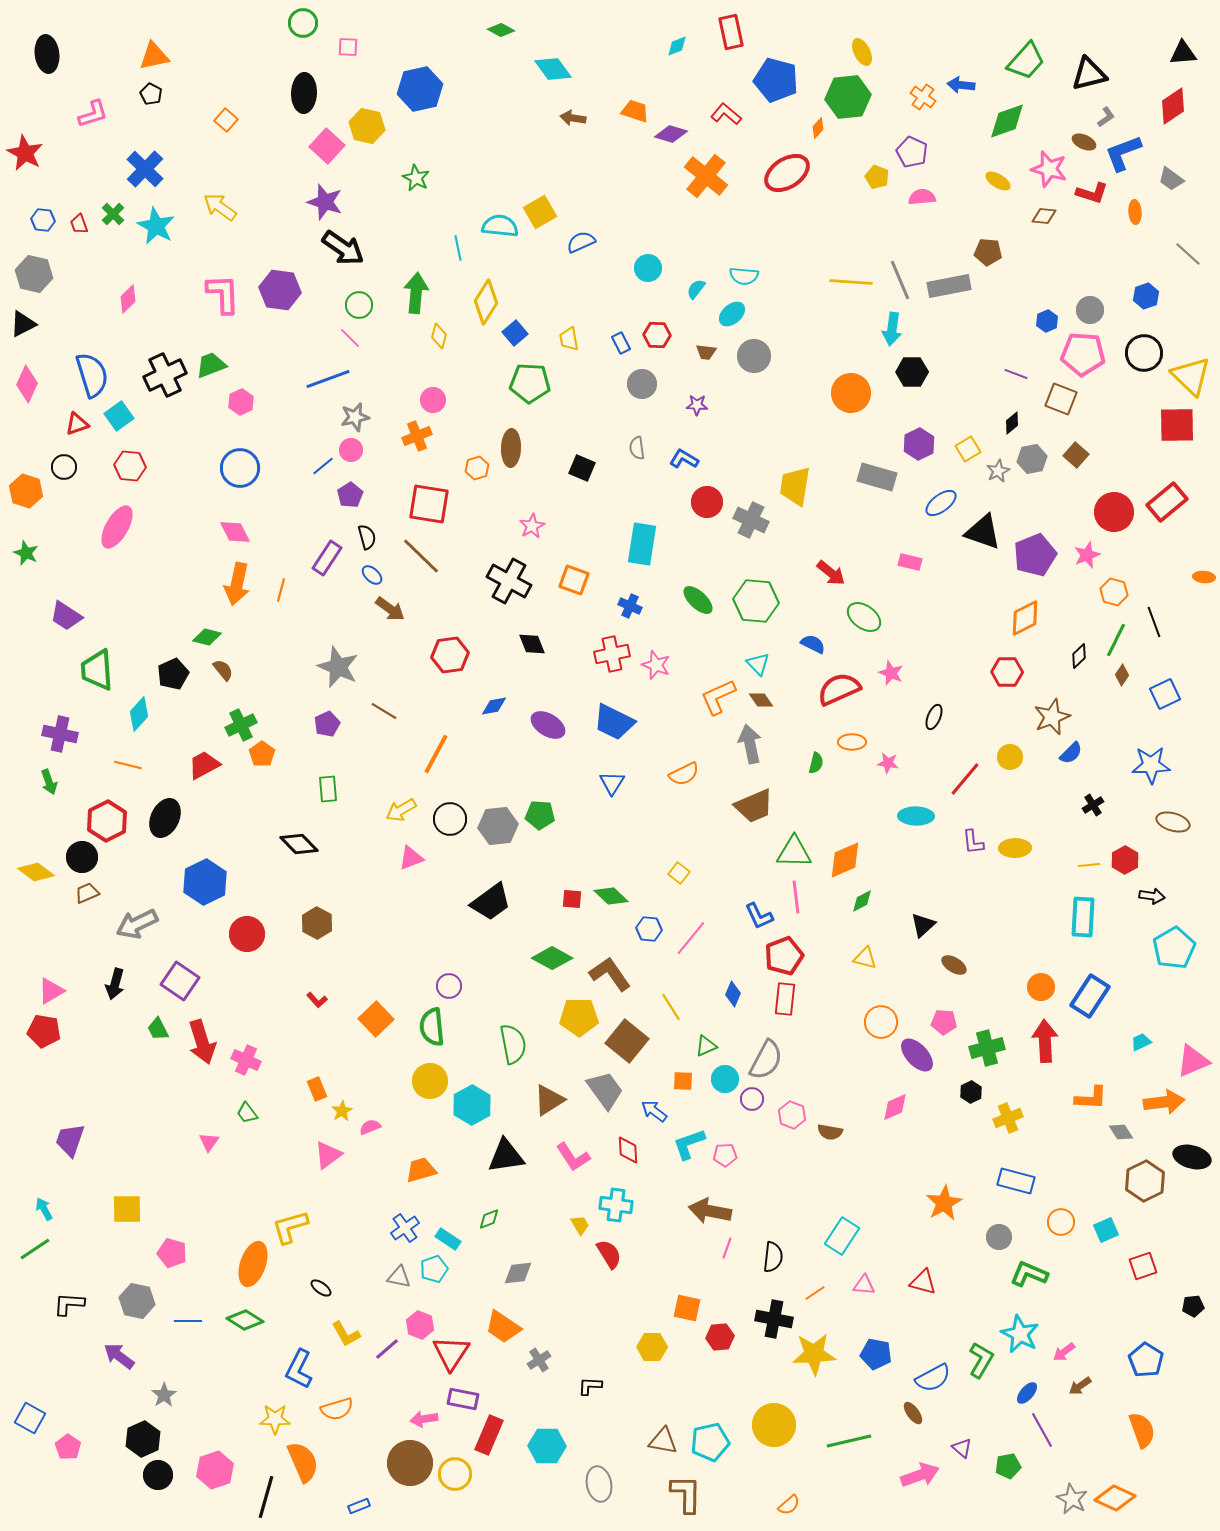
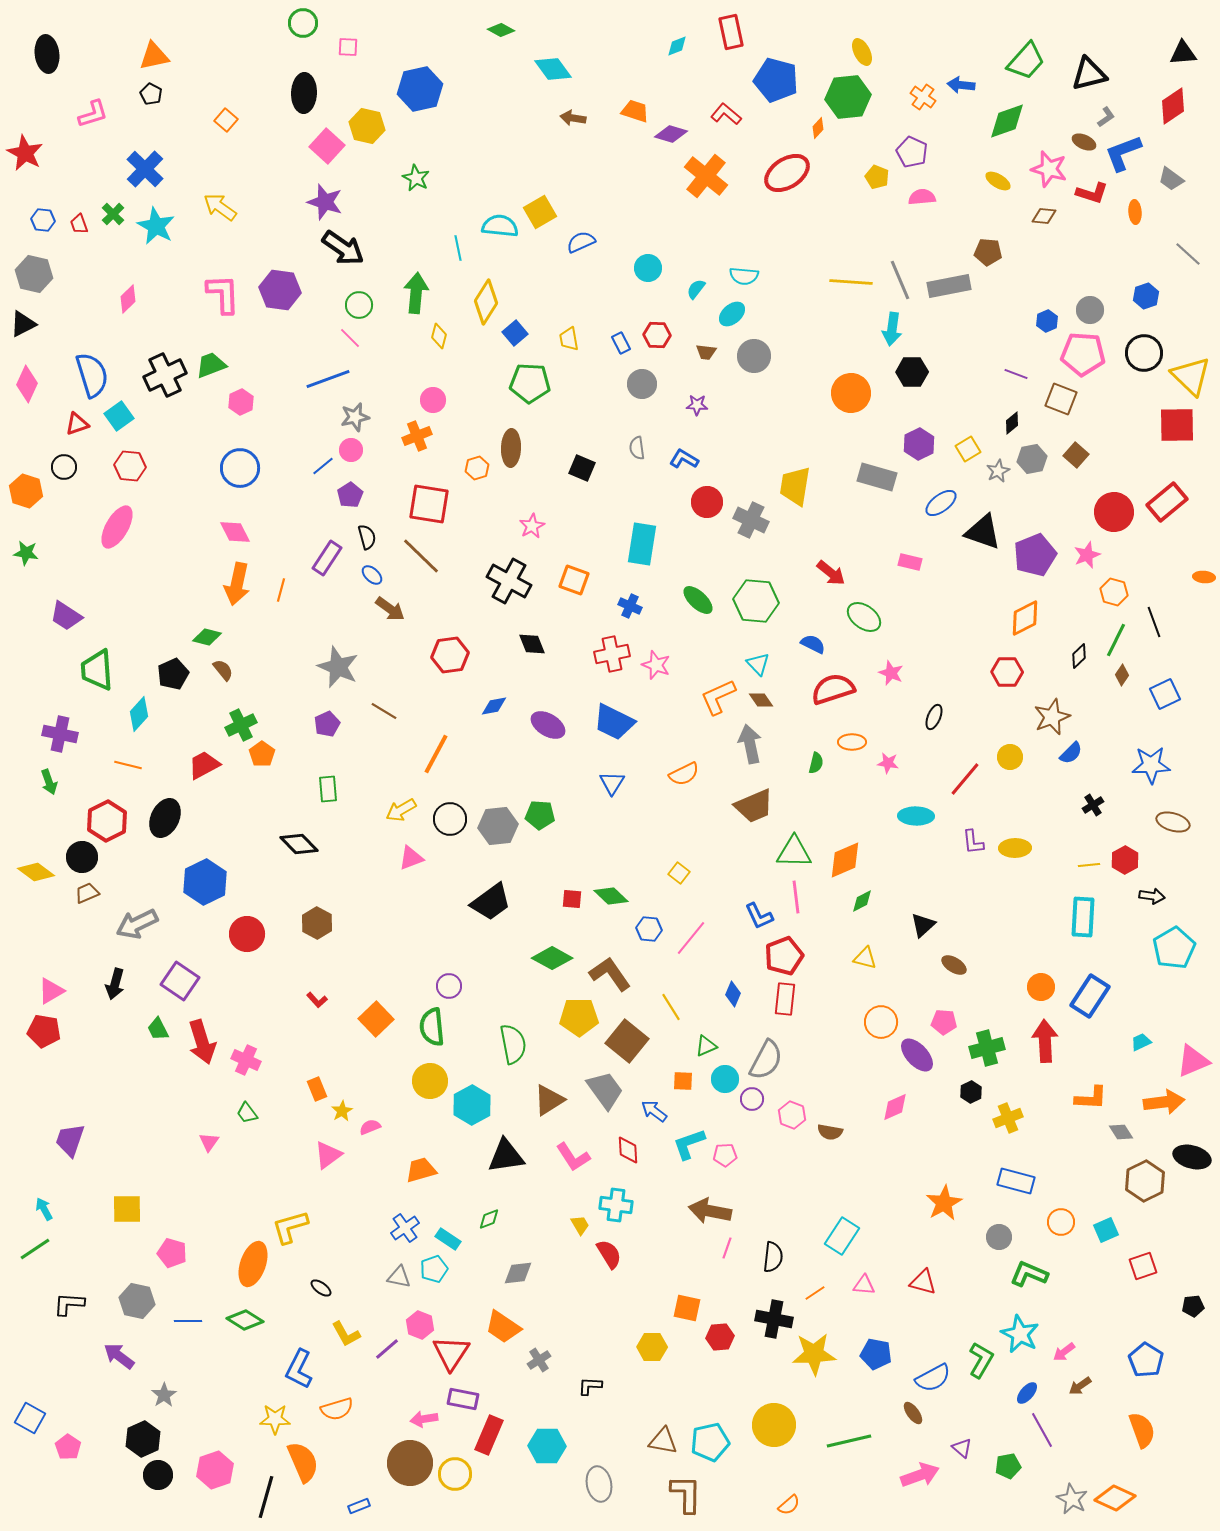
green star at (26, 553): rotated 15 degrees counterclockwise
red semicircle at (839, 689): moved 6 px left; rotated 6 degrees clockwise
